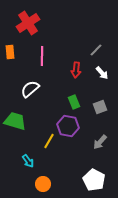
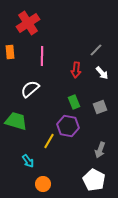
green trapezoid: moved 1 px right
gray arrow: moved 8 px down; rotated 21 degrees counterclockwise
